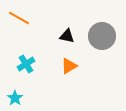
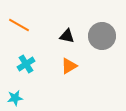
orange line: moved 7 px down
cyan star: rotated 28 degrees clockwise
